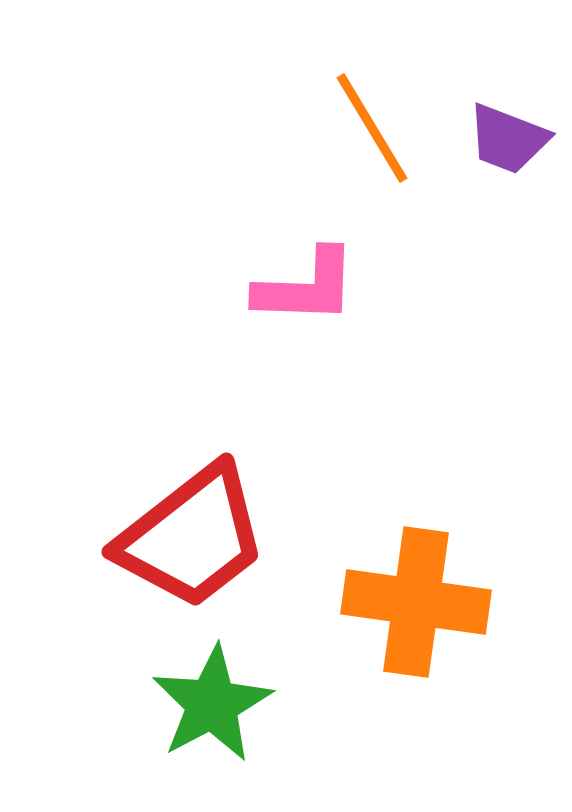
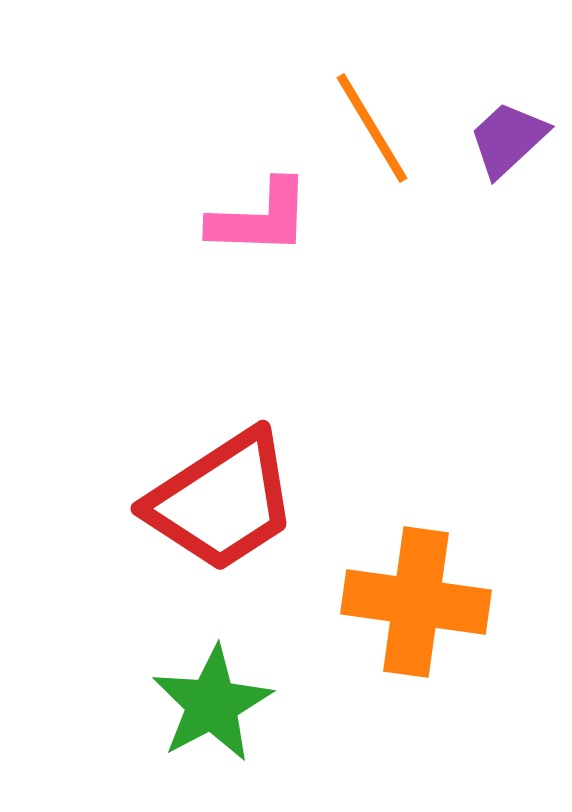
purple trapezoid: rotated 116 degrees clockwise
pink L-shape: moved 46 px left, 69 px up
red trapezoid: moved 30 px right, 36 px up; rotated 5 degrees clockwise
